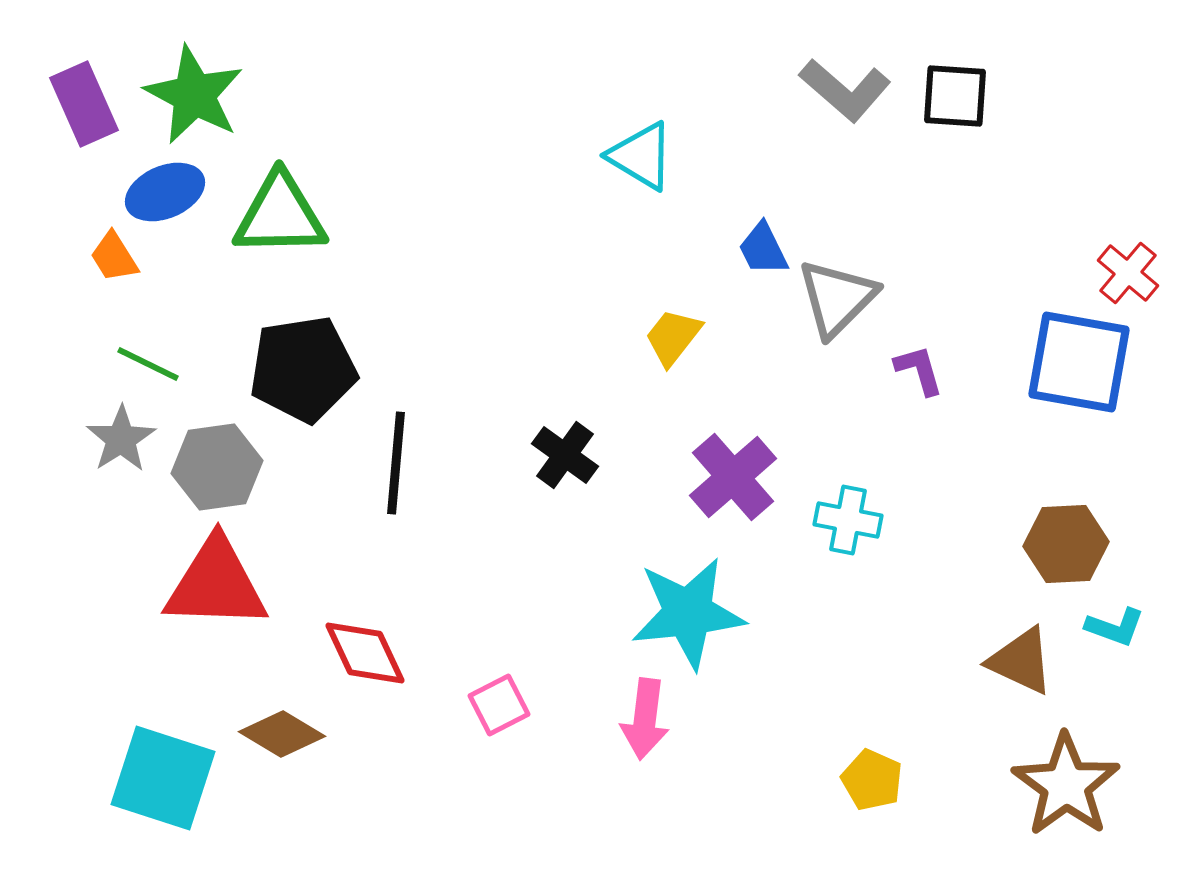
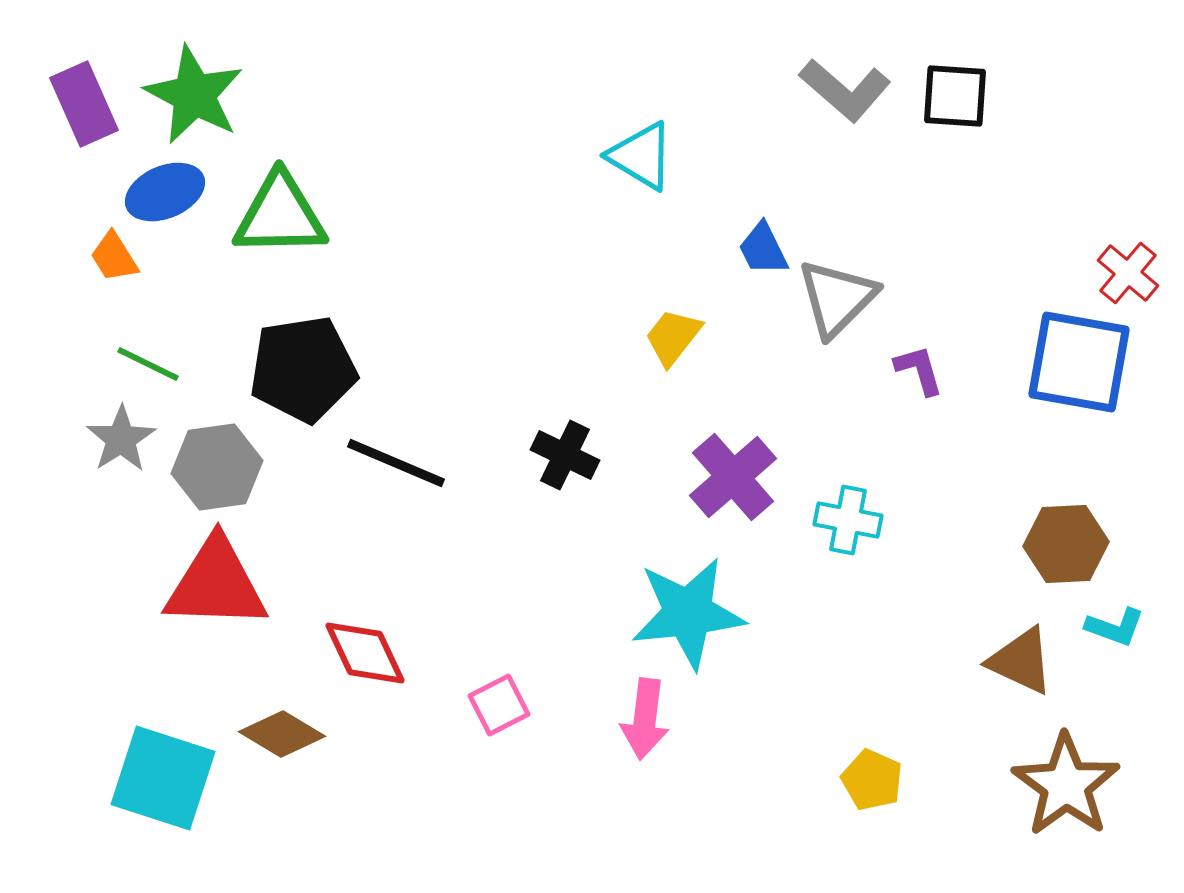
black cross: rotated 10 degrees counterclockwise
black line: rotated 72 degrees counterclockwise
